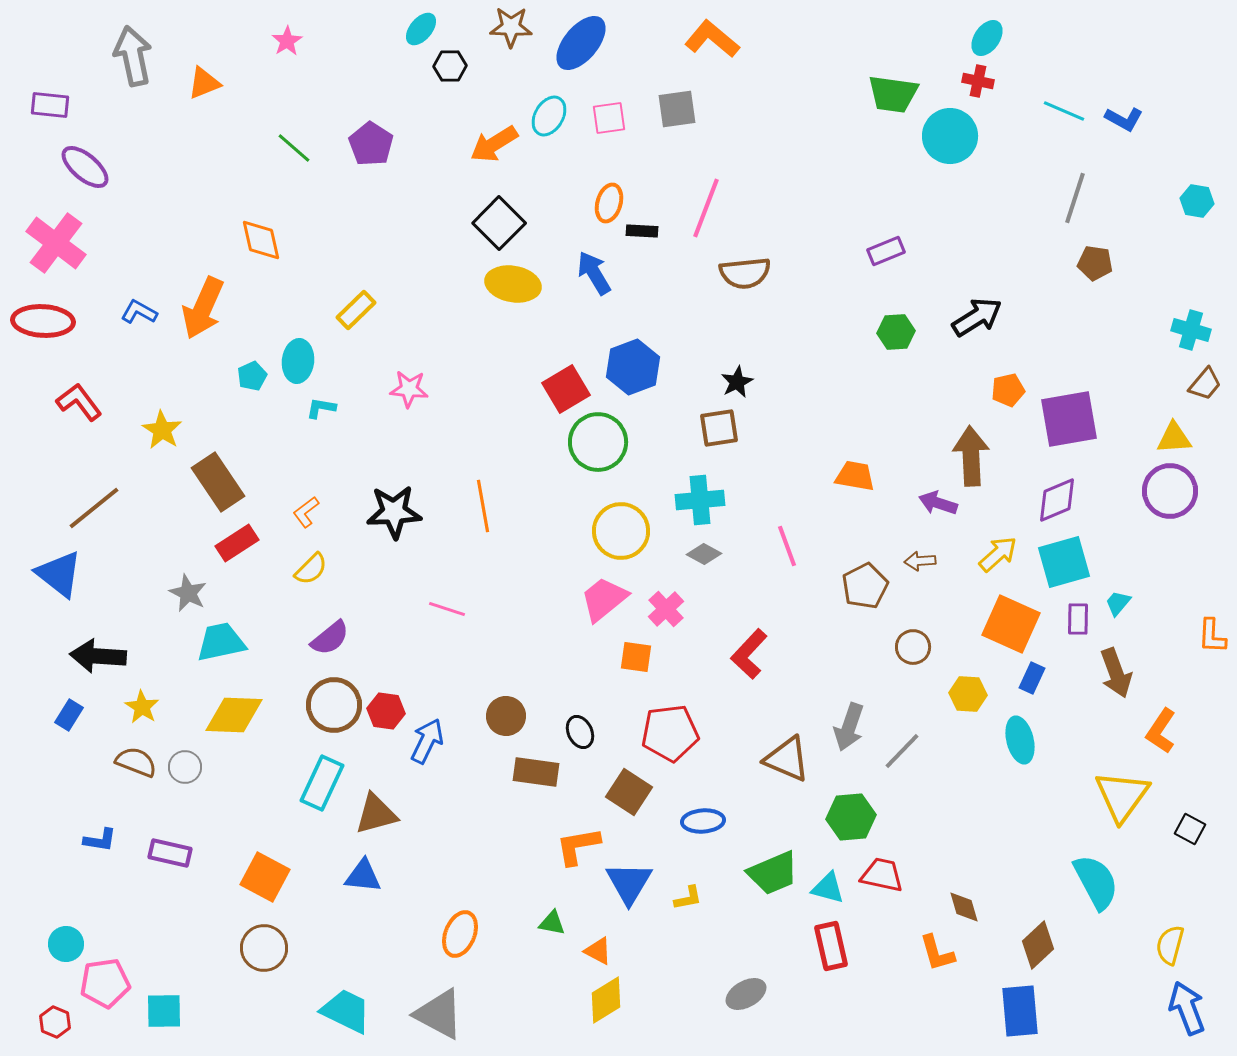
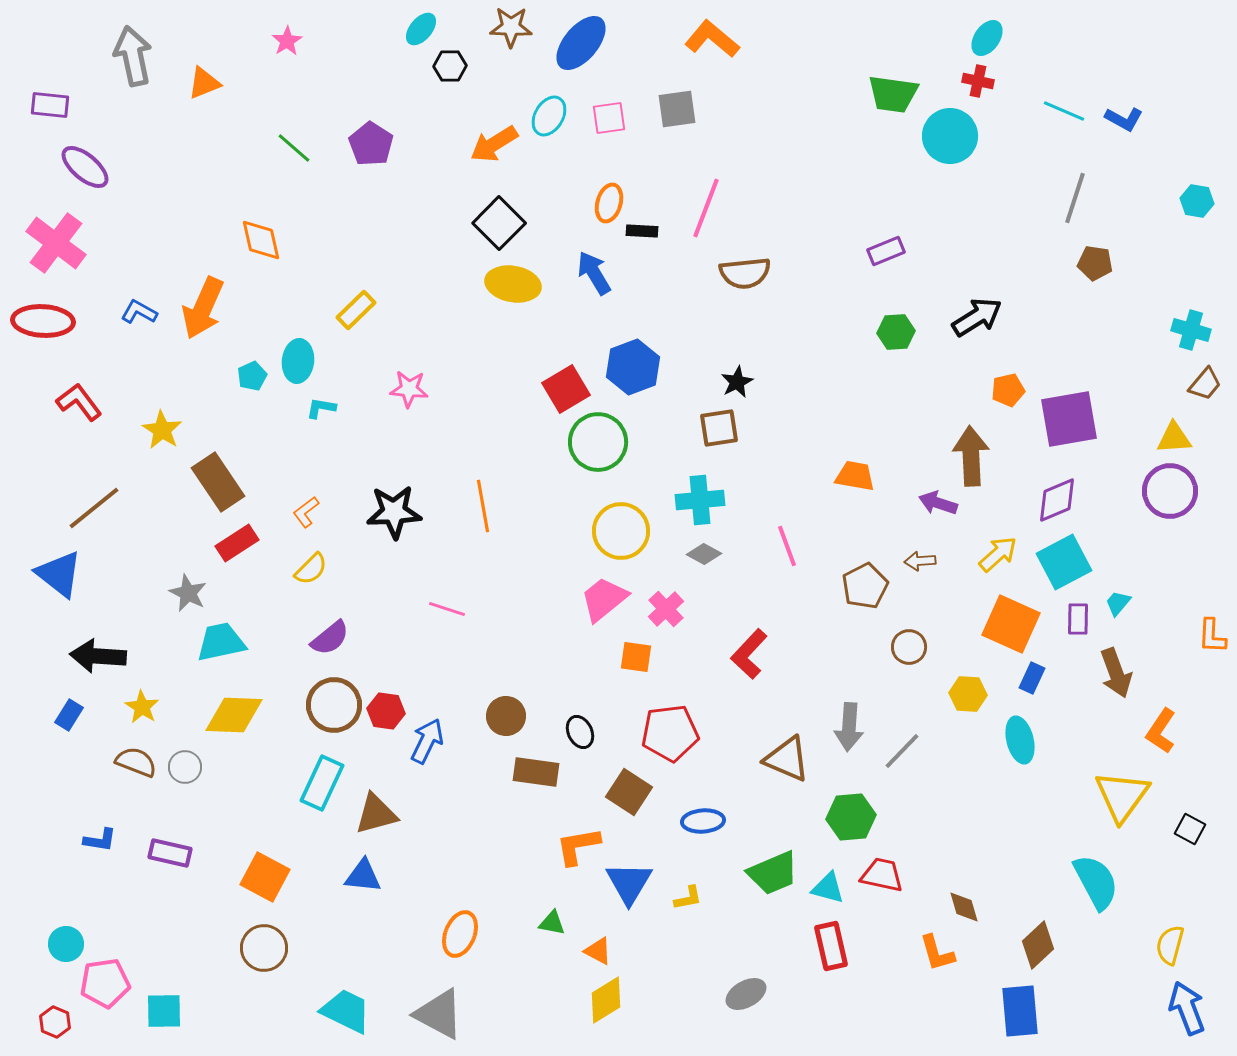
cyan square at (1064, 562): rotated 12 degrees counterclockwise
brown circle at (913, 647): moved 4 px left
gray arrow at (849, 727): rotated 15 degrees counterclockwise
